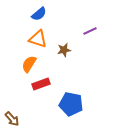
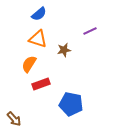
brown arrow: moved 2 px right
